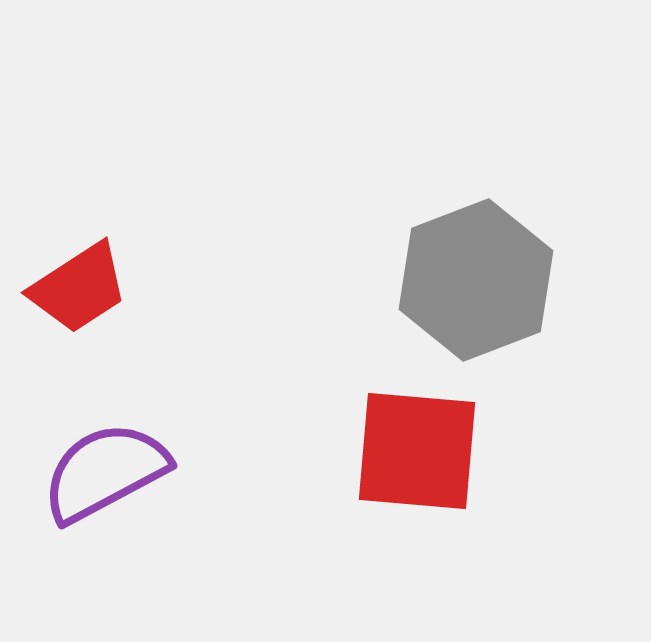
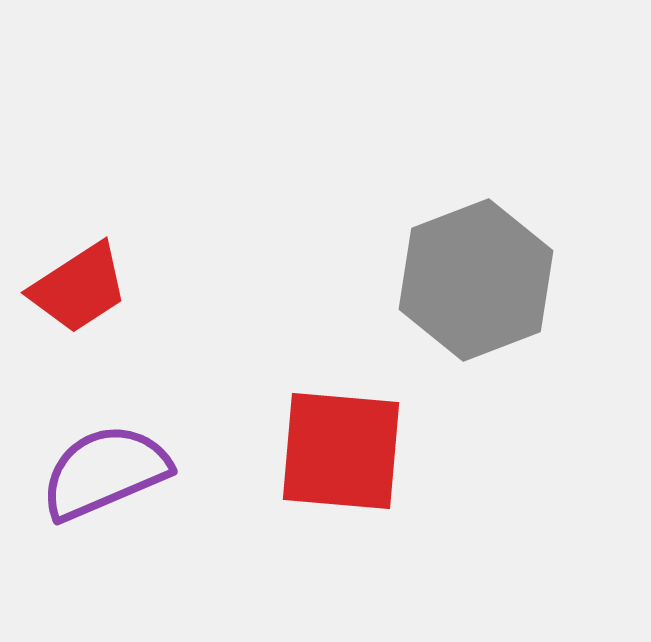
red square: moved 76 px left
purple semicircle: rotated 5 degrees clockwise
